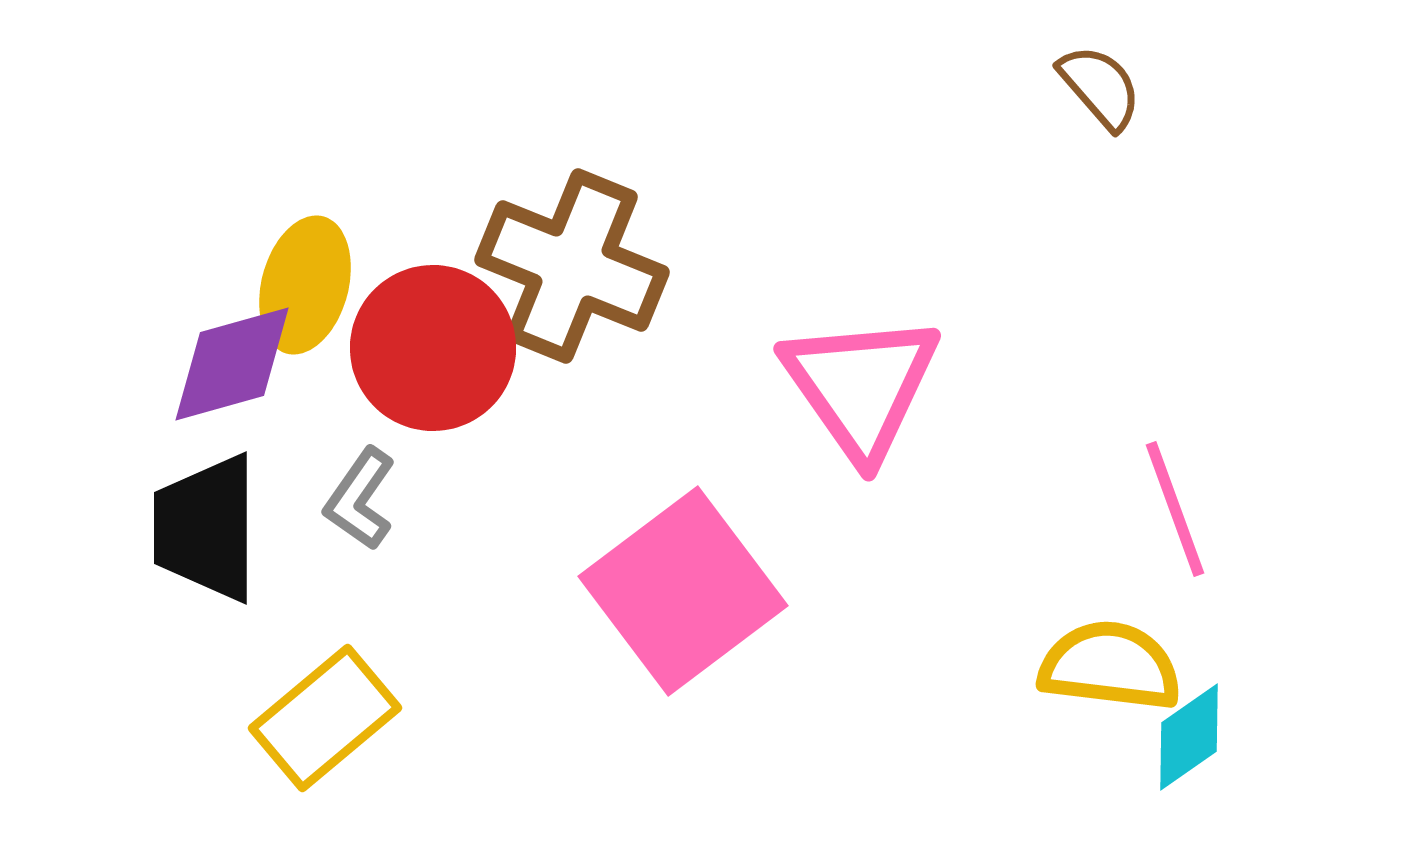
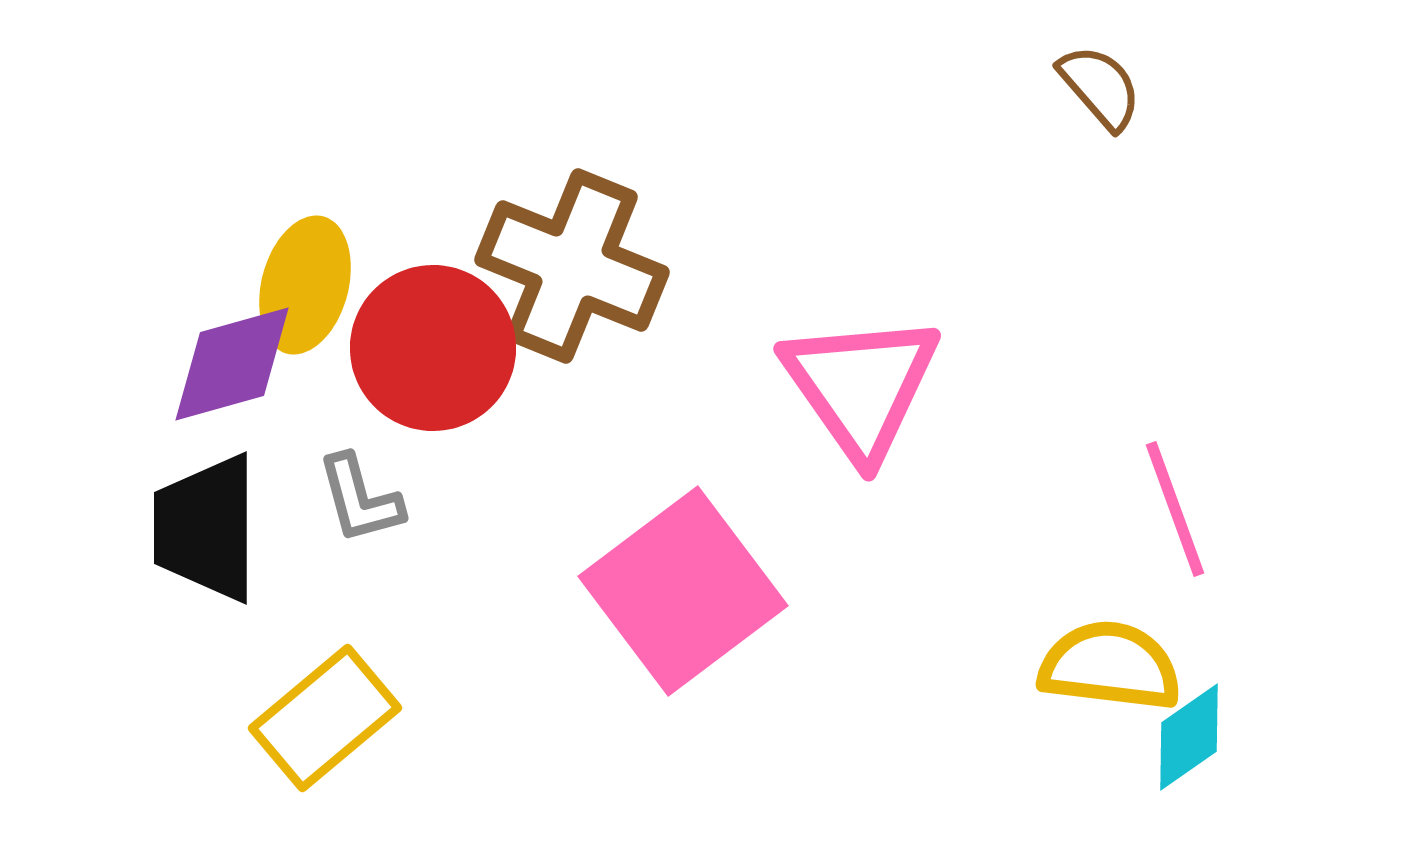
gray L-shape: rotated 50 degrees counterclockwise
